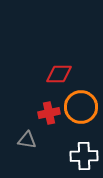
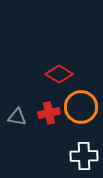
red diamond: rotated 32 degrees clockwise
gray triangle: moved 10 px left, 23 px up
